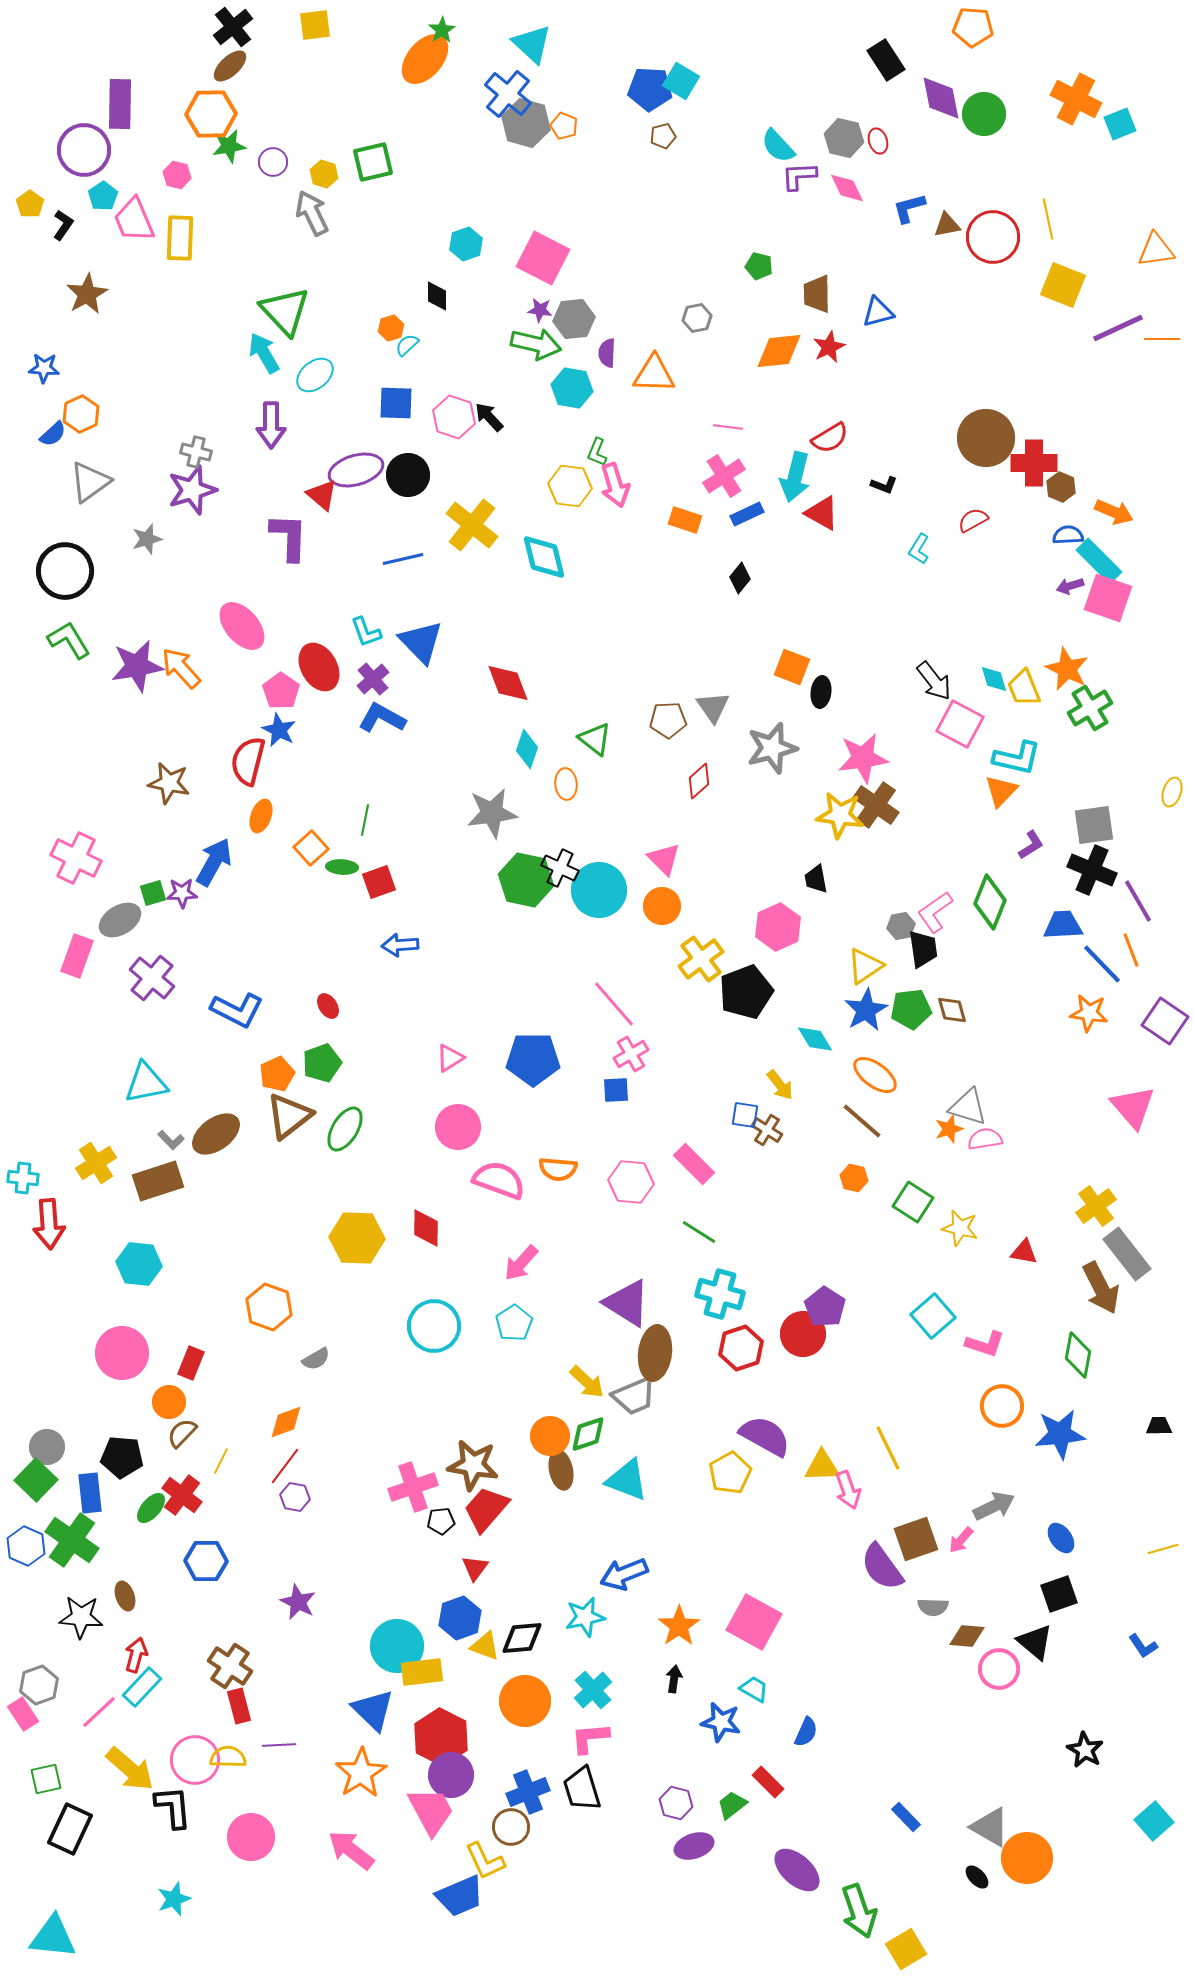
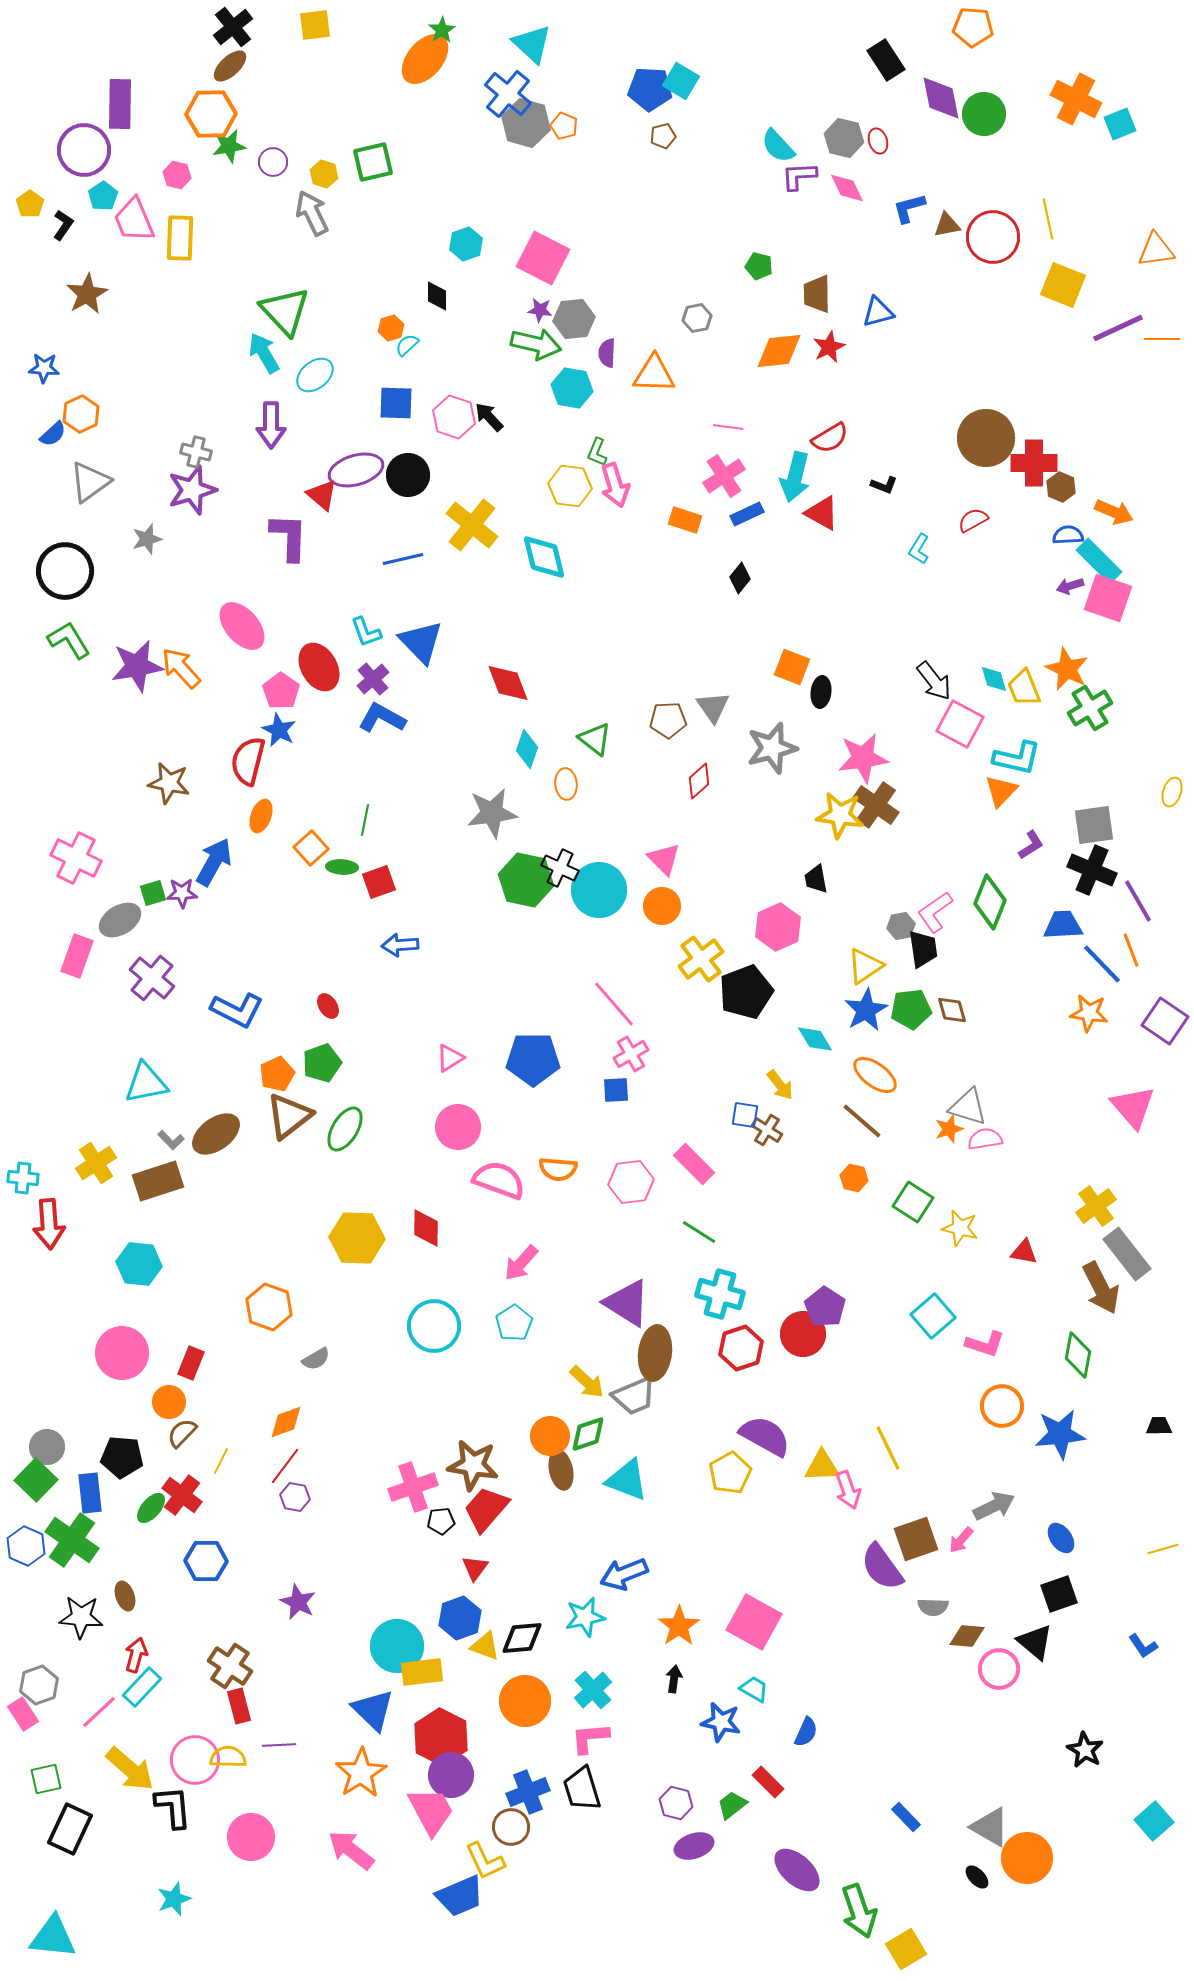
pink hexagon at (631, 1182): rotated 12 degrees counterclockwise
